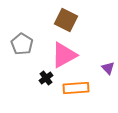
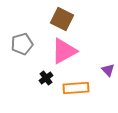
brown square: moved 4 px left, 1 px up
gray pentagon: rotated 25 degrees clockwise
pink triangle: moved 4 px up
purple triangle: moved 2 px down
